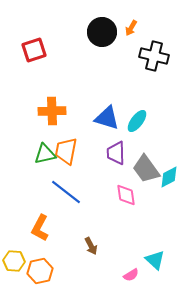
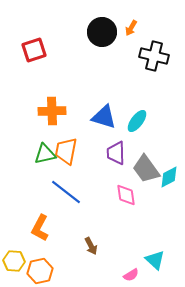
blue triangle: moved 3 px left, 1 px up
